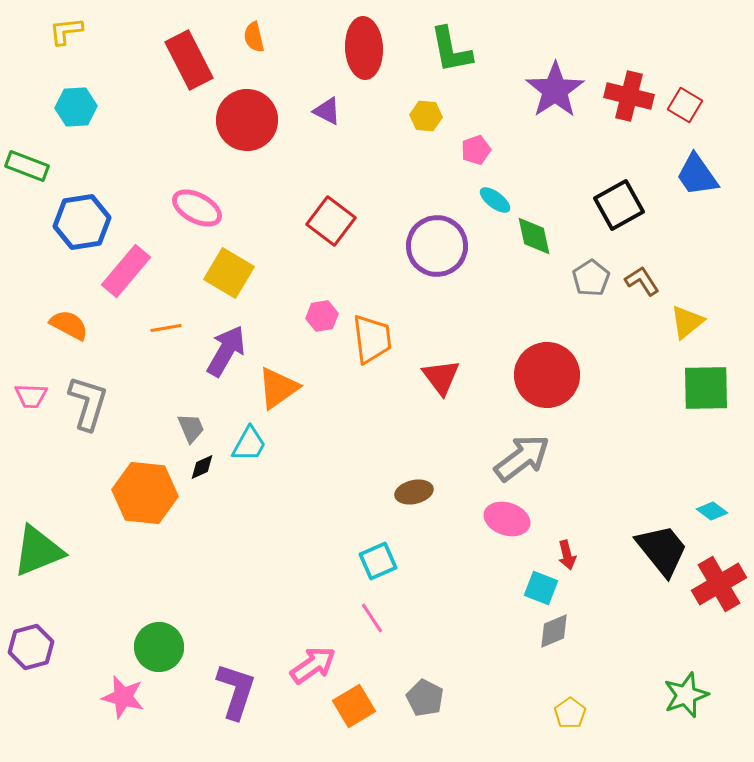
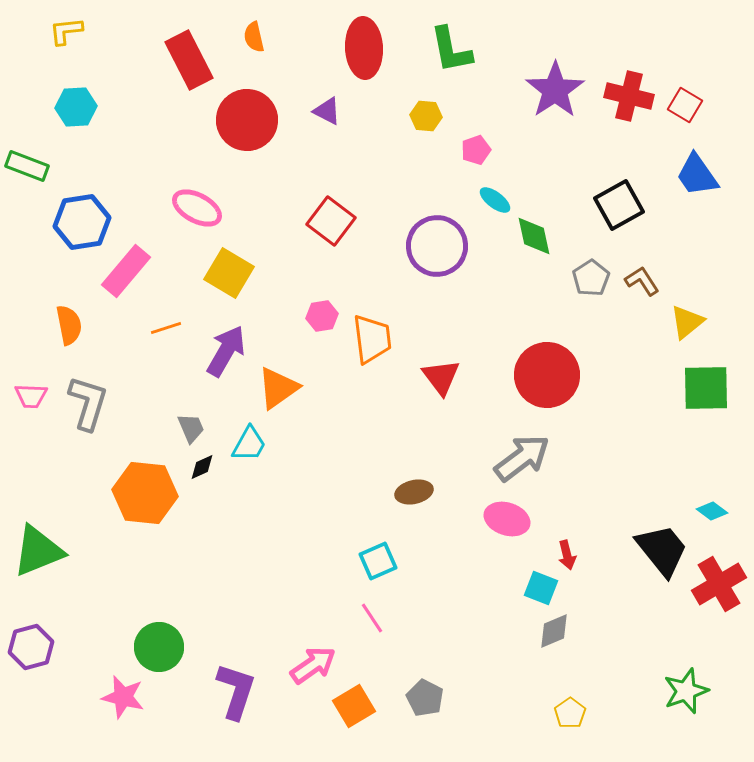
orange semicircle at (69, 325): rotated 51 degrees clockwise
orange line at (166, 328): rotated 8 degrees counterclockwise
green star at (686, 695): moved 4 px up
